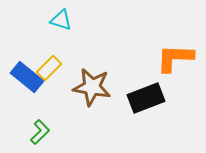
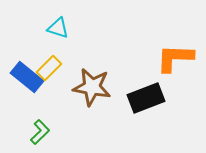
cyan triangle: moved 3 px left, 8 px down
